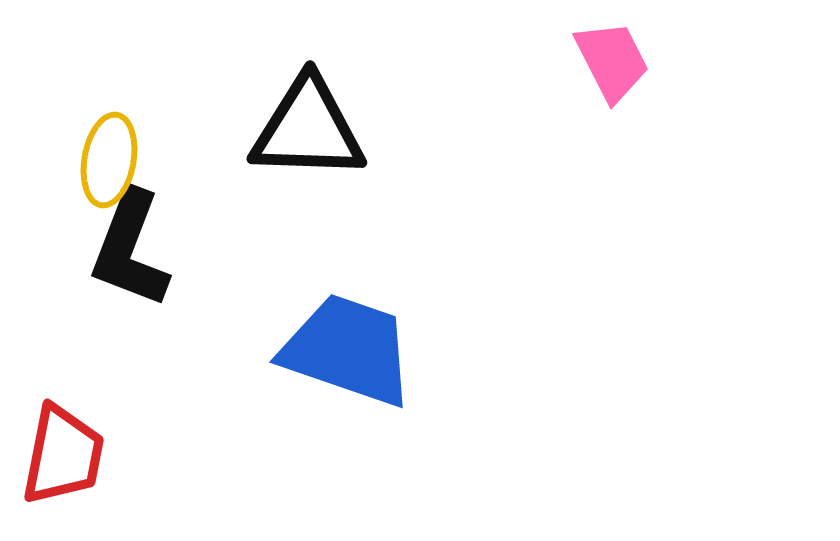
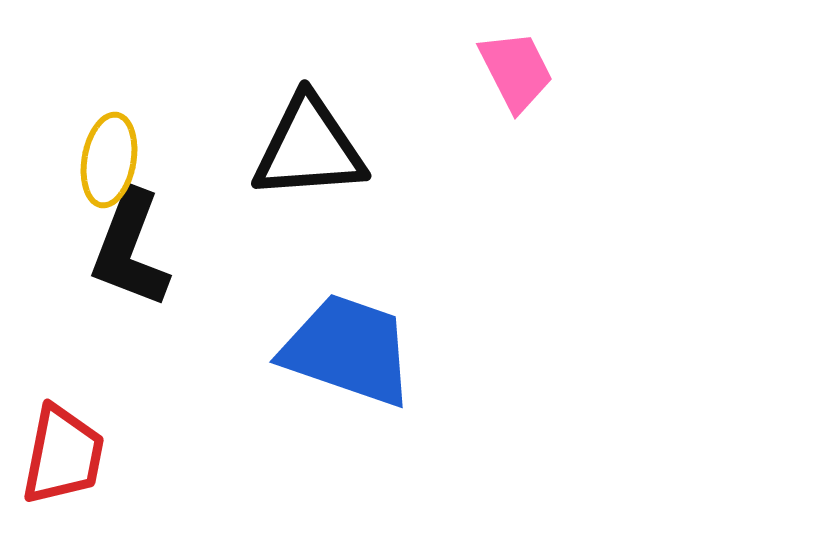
pink trapezoid: moved 96 px left, 10 px down
black triangle: moved 1 px right, 19 px down; rotated 6 degrees counterclockwise
